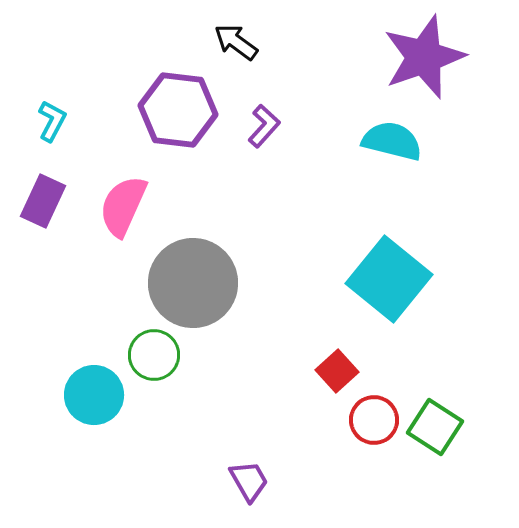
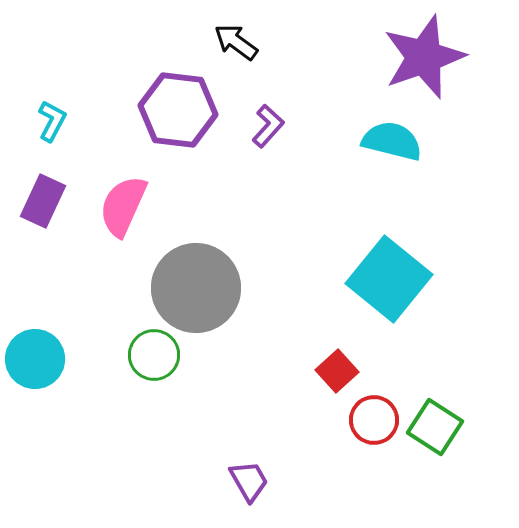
purple L-shape: moved 4 px right
gray circle: moved 3 px right, 5 px down
cyan circle: moved 59 px left, 36 px up
